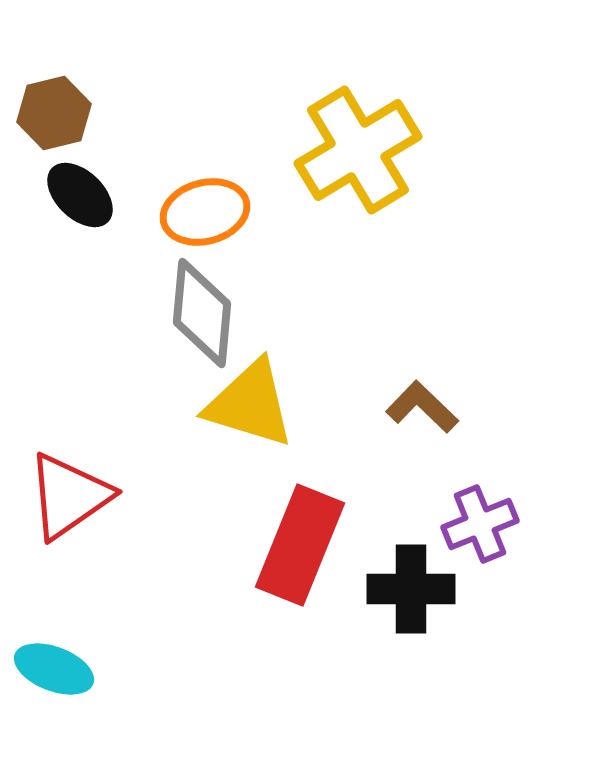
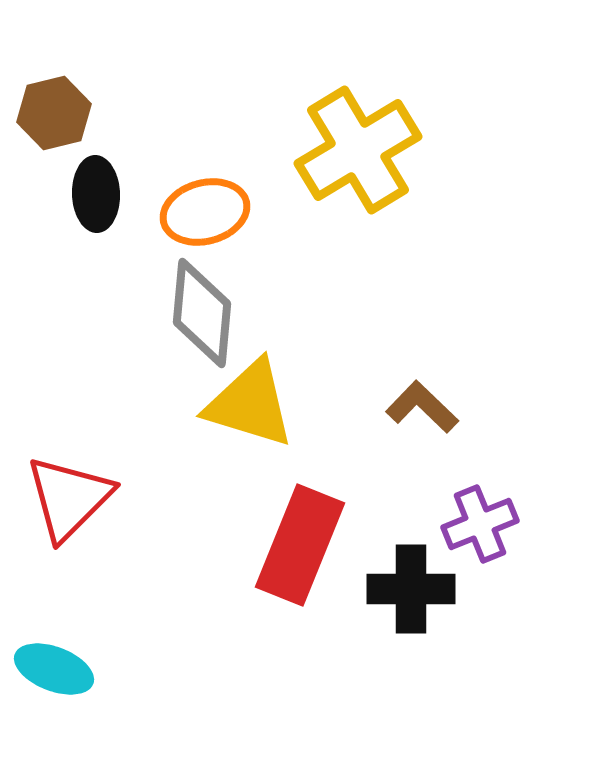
black ellipse: moved 16 px right, 1 px up; rotated 44 degrees clockwise
red triangle: moved 2 px down; rotated 10 degrees counterclockwise
